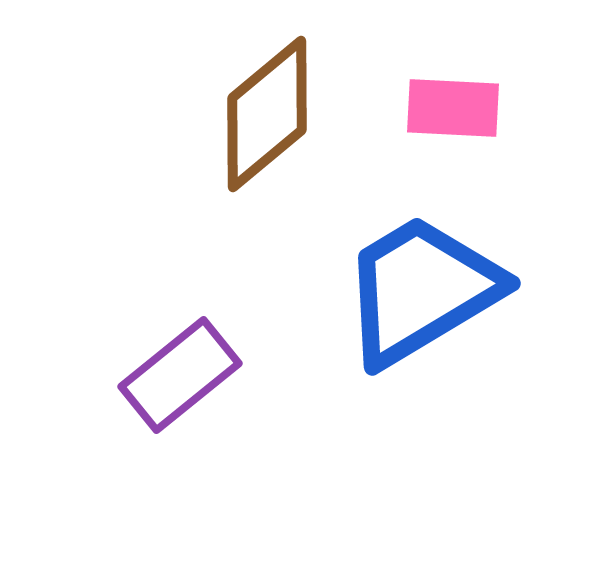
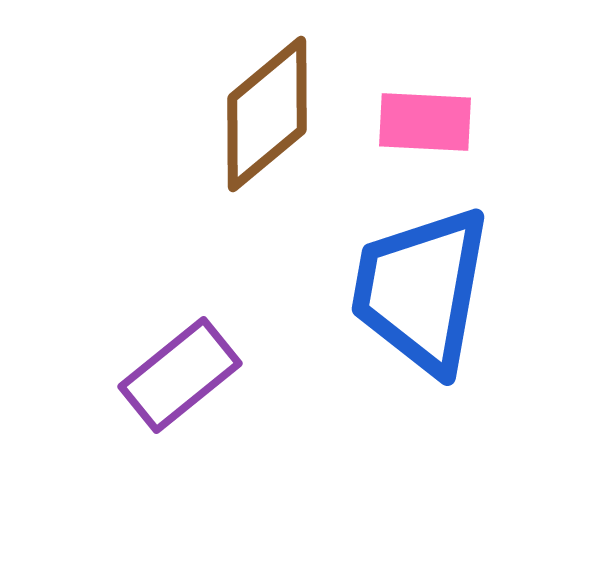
pink rectangle: moved 28 px left, 14 px down
blue trapezoid: rotated 49 degrees counterclockwise
